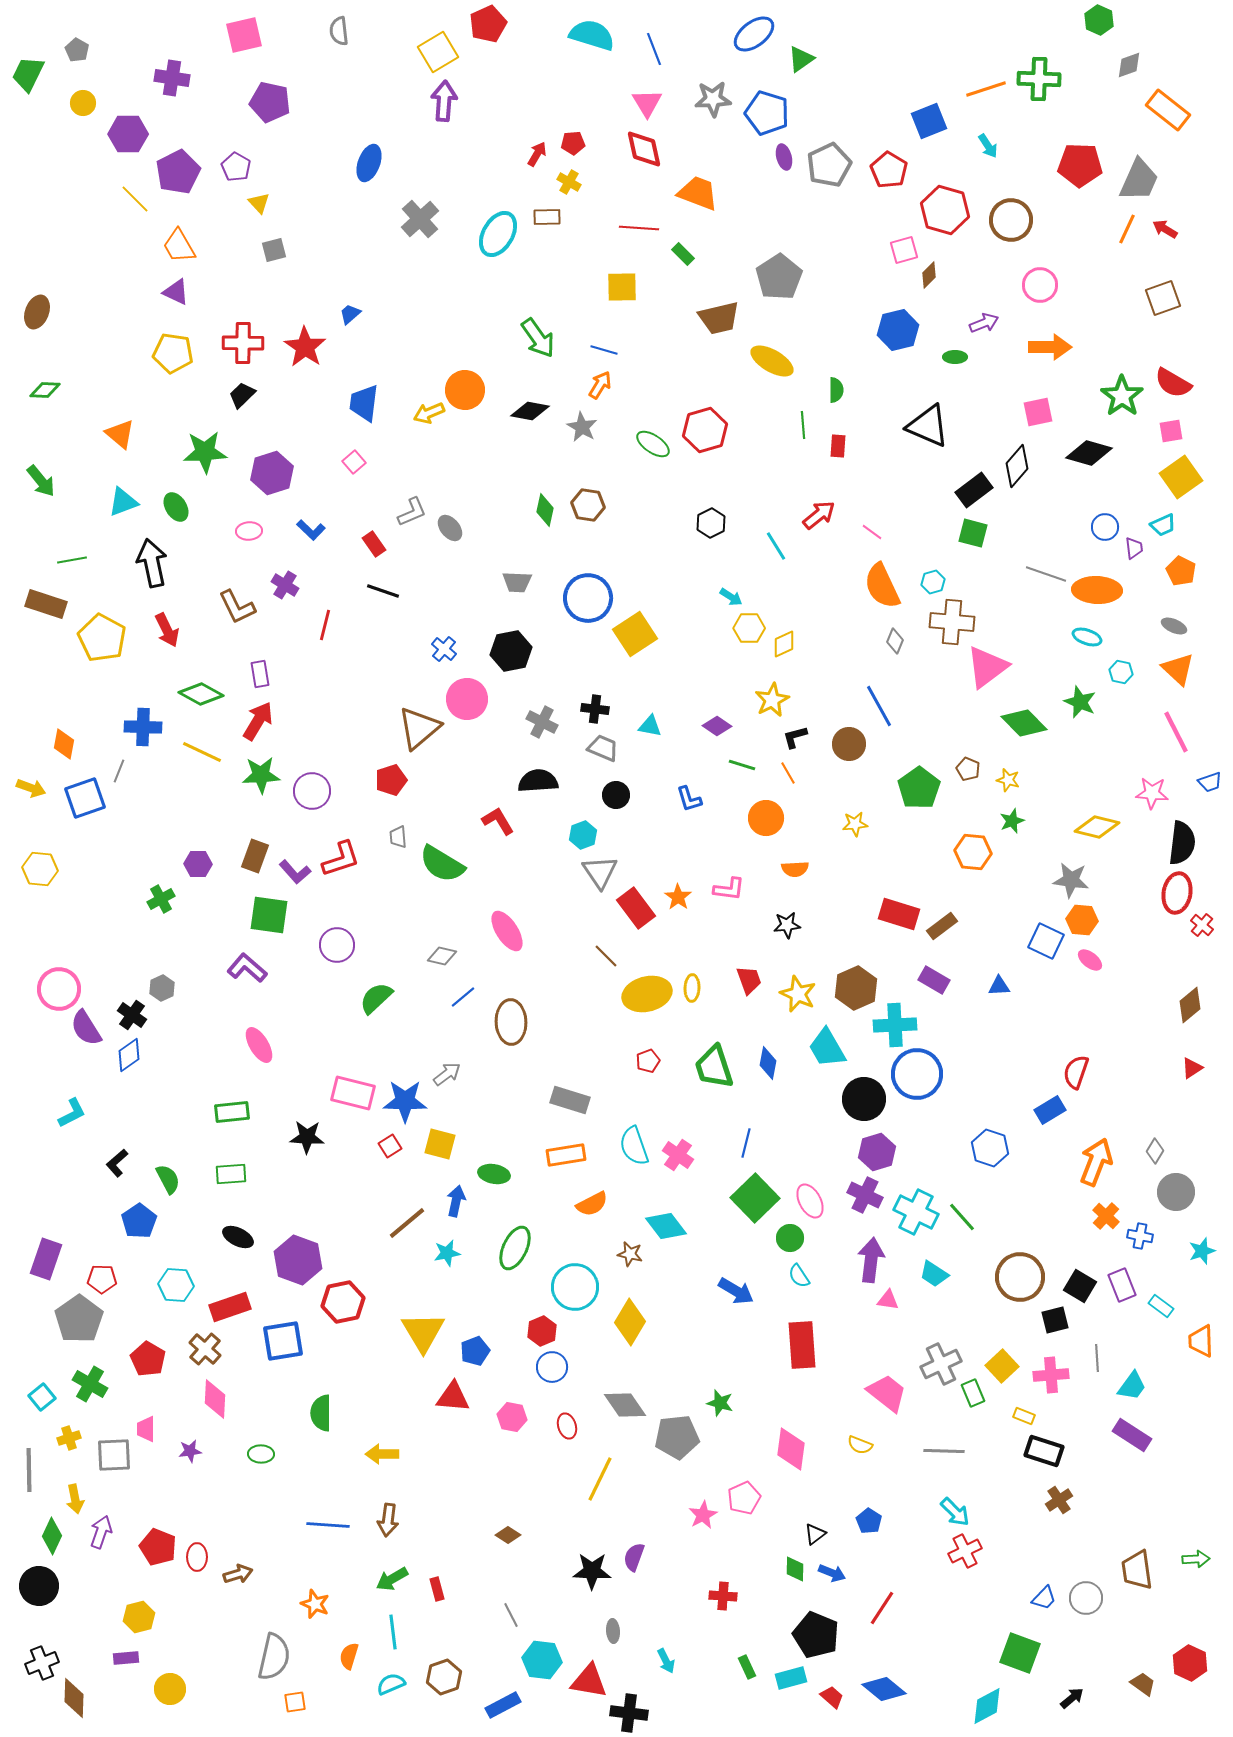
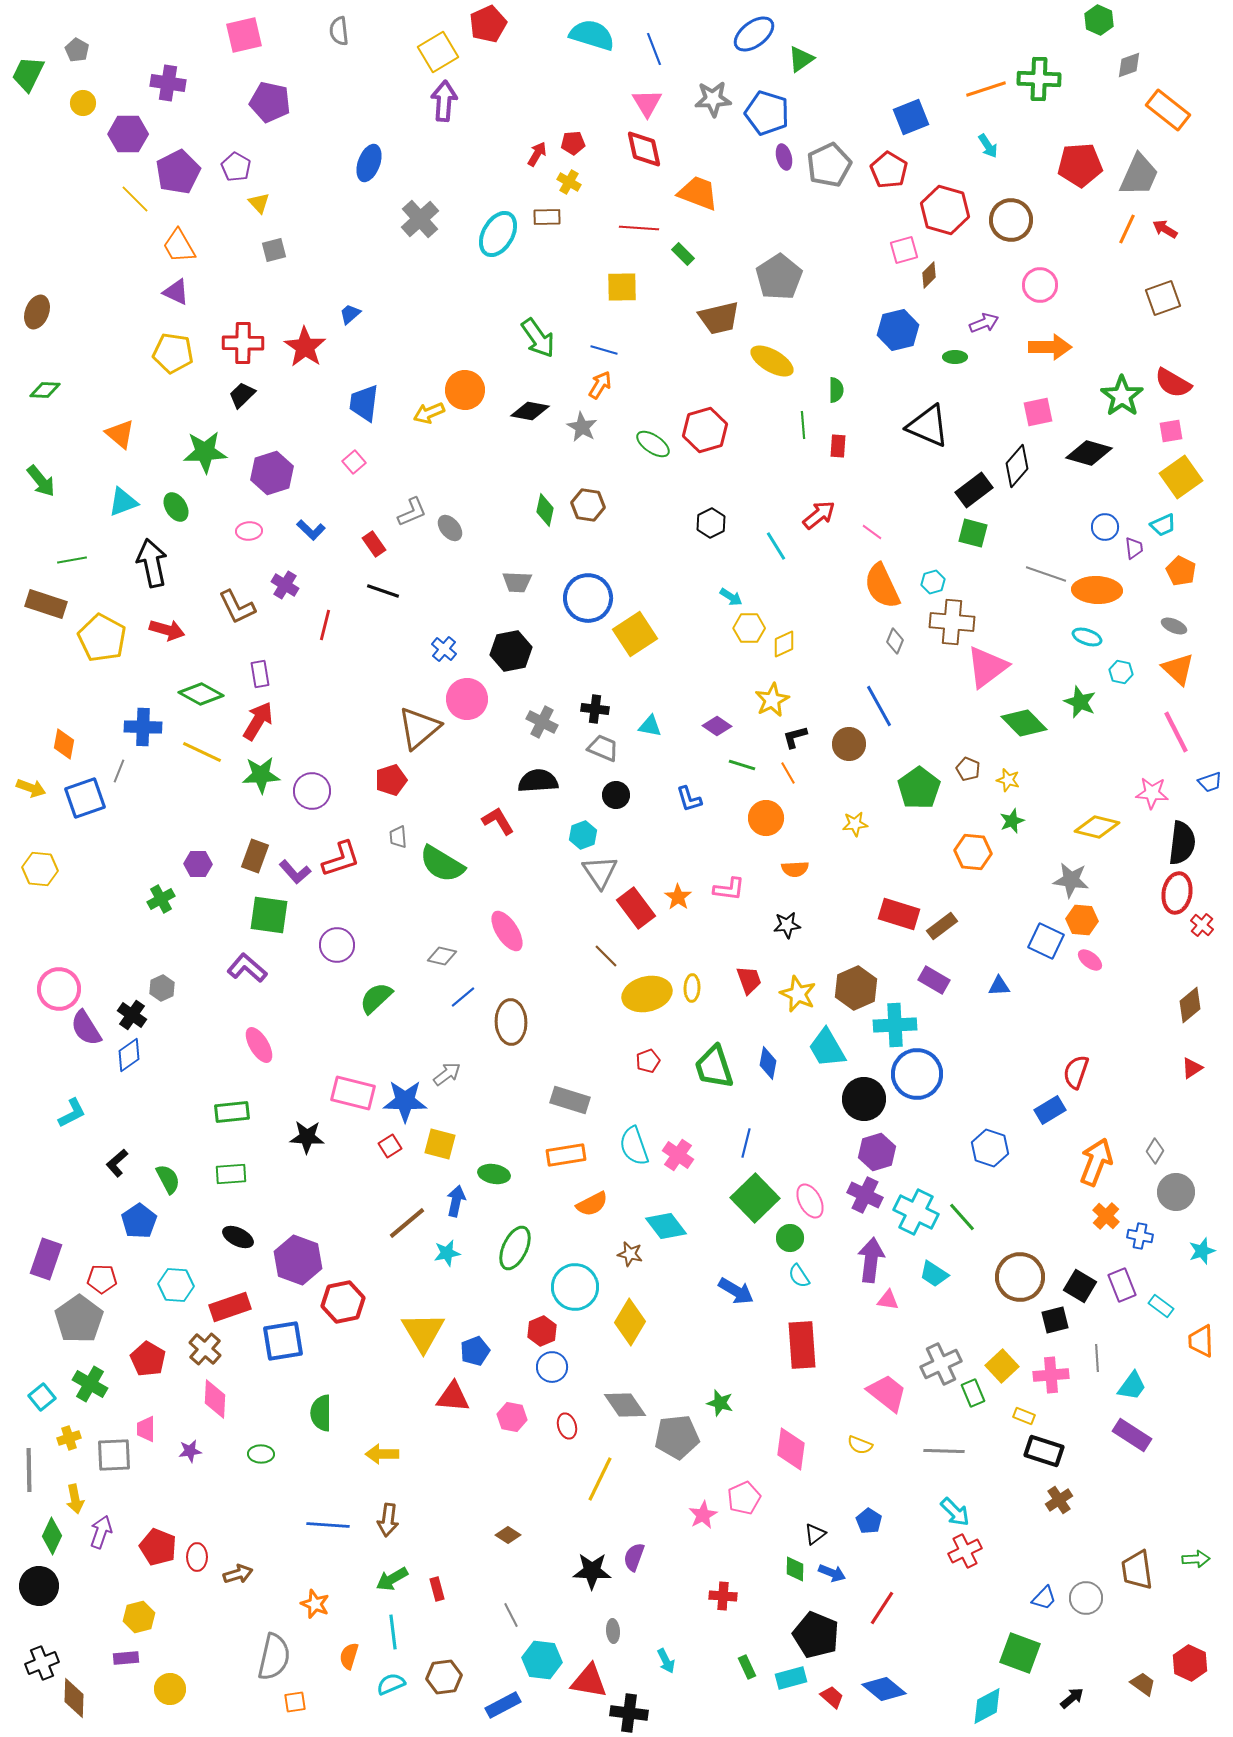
purple cross at (172, 78): moved 4 px left, 5 px down
blue square at (929, 121): moved 18 px left, 4 px up
red pentagon at (1080, 165): rotated 6 degrees counterclockwise
gray trapezoid at (1139, 180): moved 5 px up
red arrow at (167, 630): rotated 48 degrees counterclockwise
brown hexagon at (444, 1677): rotated 12 degrees clockwise
